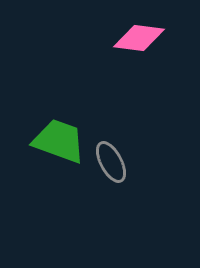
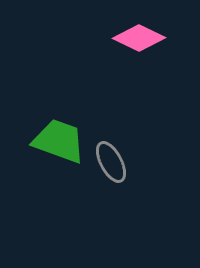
pink diamond: rotated 18 degrees clockwise
